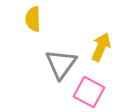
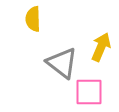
gray triangle: moved 1 px right, 1 px up; rotated 28 degrees counterclockwise
pink square: rotated 28 degrees counterclockwise
